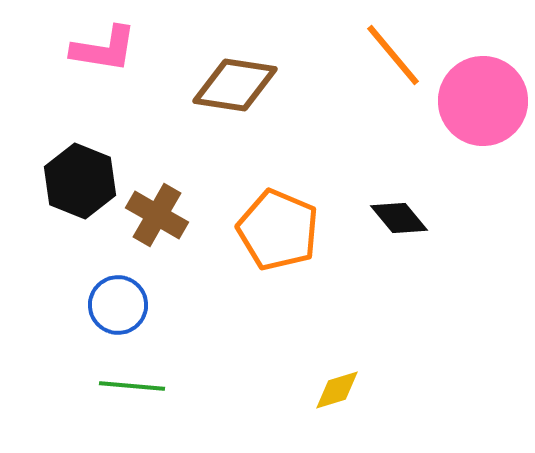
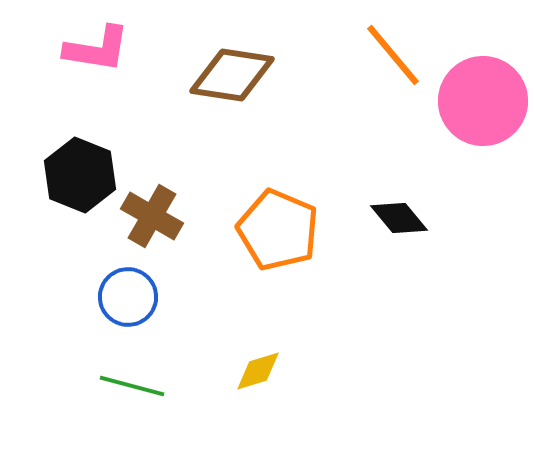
pink L-shape: moved 7 px left
brown diamond: moved 3 px left, 10 px up
black hexagon: moved 6 px up
brown cross: moved 5 px left, 1 px down
blue circle: moved 10 px right, 8 px up
green line: rotated 10 degrees clockwise
yellow diamond: moved 79 px left, 19 px up
